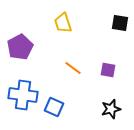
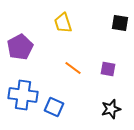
purple square: moved 1 px up
